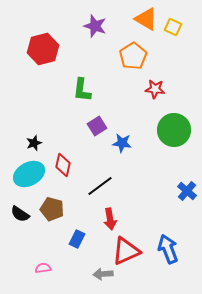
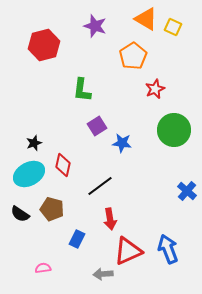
red hexagon: moved 1 px right, 4 px up
red star: rotated 30 degrees counterclockwise
red triangle: moved 2 px right
